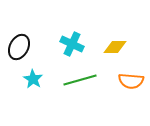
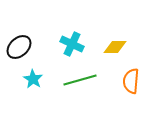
black ellipse: rotated 20 degrees clockwise
orange semicircle: rotated 90 degrees clockwise
